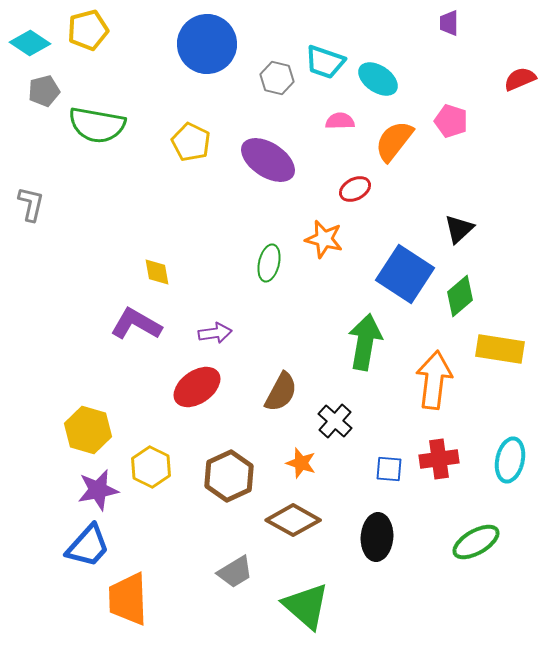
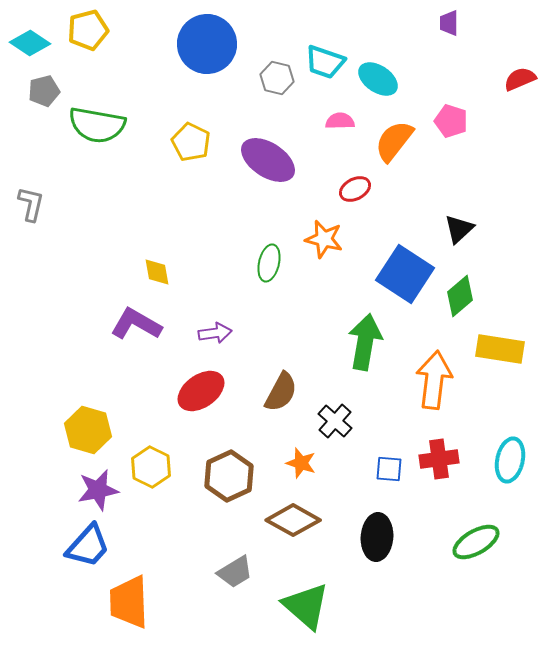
red ellipse at (197, 387): moved 4 px right, 4 px down
orange trapezoid at (128, 599): moved 1 px right, 3 px down
